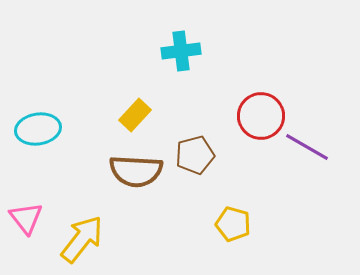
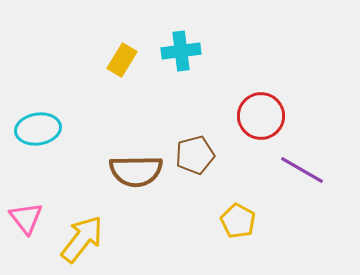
yellow rectangle: moved 13 px left, 55 px up; rotated 12 degrees counterclockwise
purple line: moved 5 px left, 23 px down
brown semicircle: rotated 4 degrees counterclockwise
yellow pentagon: moved 5 px right, 3 px up; rotated 12 degrees clockwise
